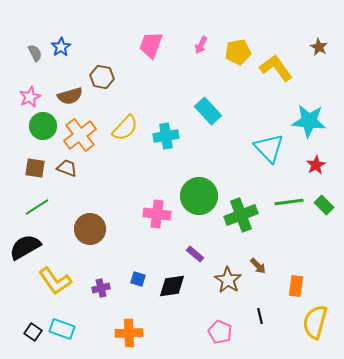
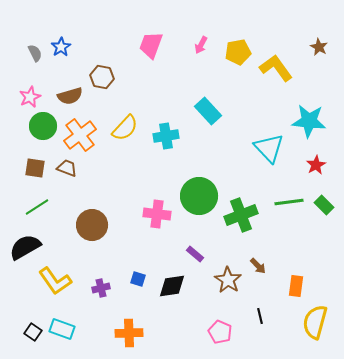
brown circle at (90, 229): moved 2 px right, 4 px up
